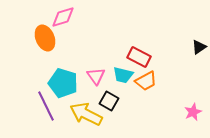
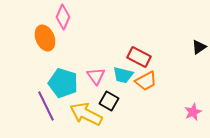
pink diamond: rotated 50 degrees counterclockwise
